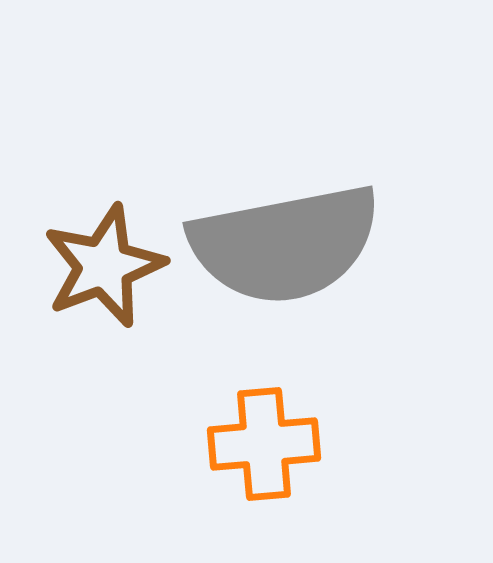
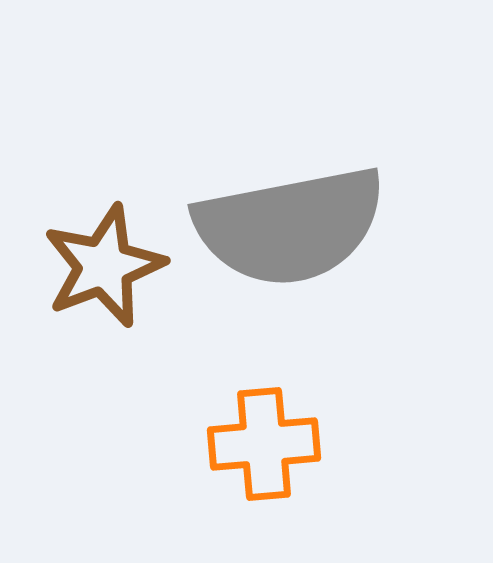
gray semicircle: moved 5 px right, 18 px up
